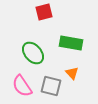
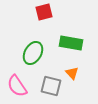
green ellipse: rotated 70 degrees clockwise
pink semicircle: moved 5 px left
